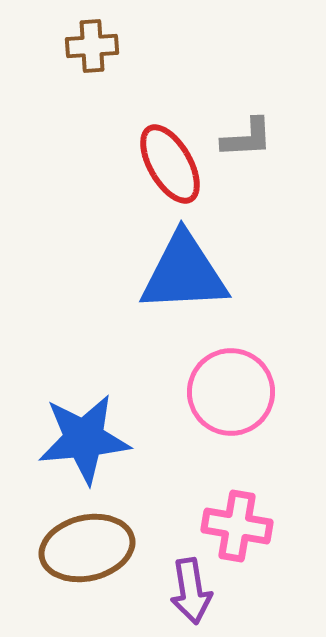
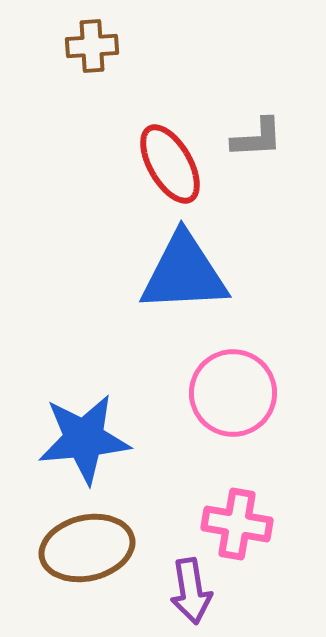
gray L-shape: moved 10 px right
pink circle: moved 2 px right, 1 px down
pink cross: moved 2 px up
